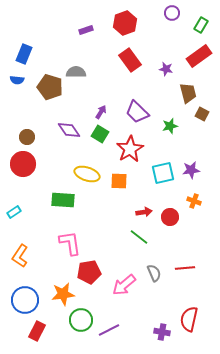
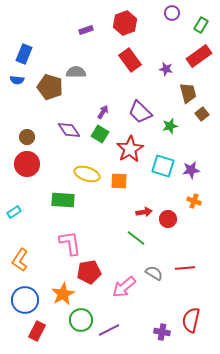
purple arrow at (101, 112): moved 2 px right
purple trapezoid at (137, 112): moved 3 px right
brown square at (202, 114): rotated 24 degrees clockwise
red circle at (23, 164): moved 4 px right
cyan square at (163, 173): moved 7 px up; rotated 30 degrees clockwise
red circle at (170, 217): moved 2 px left, 2 px down
green line at (139, 237): moved 3 px left, 1 px down
orange L-shape at (20, 256): moved 4 px down
gray semicircle at (154, 273): rotated 36 degrees counterclockwise
pink arrow at (124, 285): moved 2 px down
orange star at (63, 294): rotated 20 degrees counterclockwise
red semicircle at (189, 319): moved 2 px right, 1 px down
